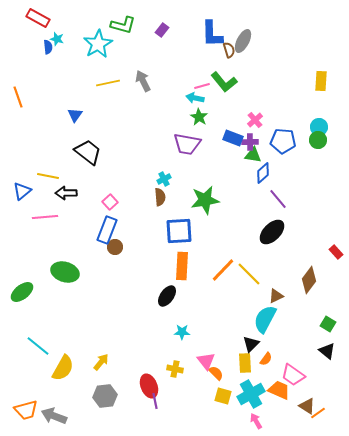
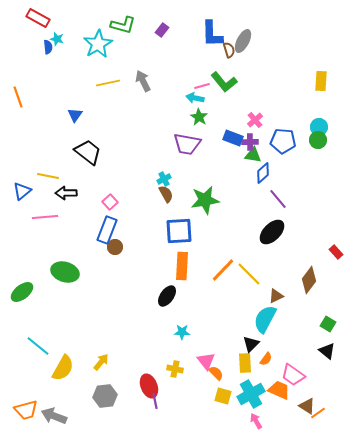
brown semicircle at (160, 197): moved 6 px right, 3 px up; rotated 24 degrees counterclockwise
